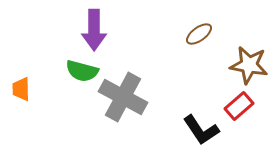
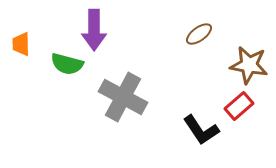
green semicircle: moved 15 px left, 7 px up
orange trapezoid: moved 45 px up
